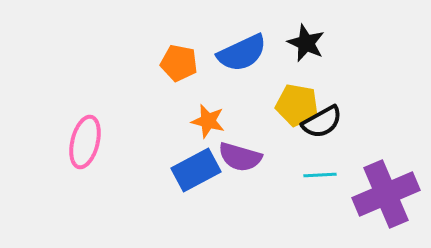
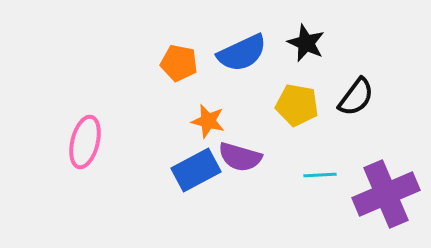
black semicircle: moved 34 px right, 25 px up; rotated 24 degrees counterclockwise
